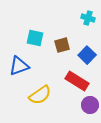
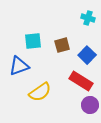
cyan square: moved 2 px left, 3 px down; rotated 18 degrees counterclockwise
red rectangle: moved 4 px right
yellow semicircle: moved 3 px up
